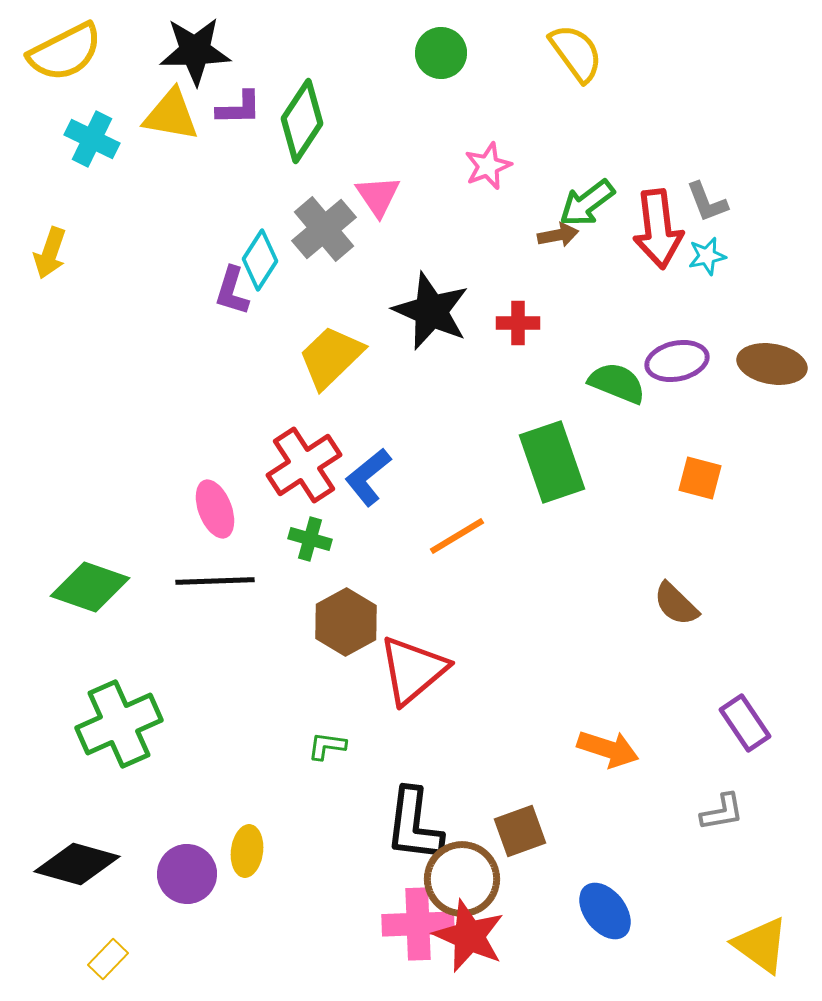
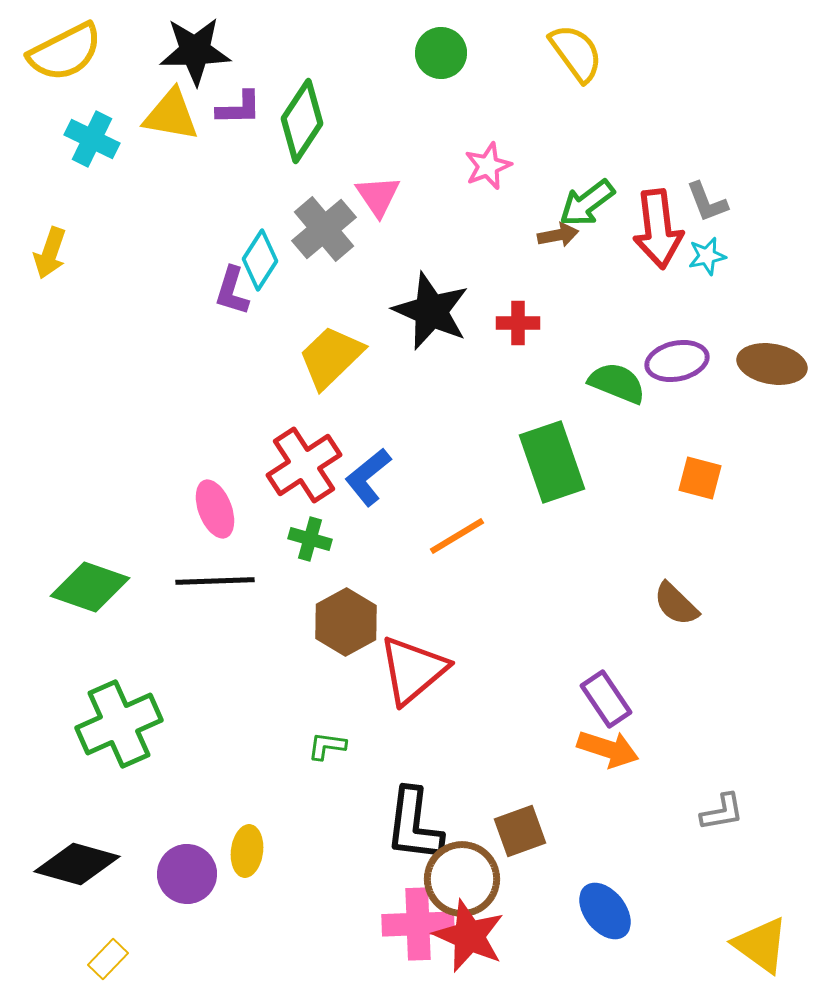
purple rectangle at (745, 723): moved 139 px left, 24 px up
